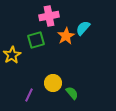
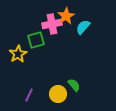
pink cross: moved 3 px right, 8 px down
cyan semicircle: moved 1 px up
orange star: moved 20 px up
yellow star: moved 6 px right, 1 px up
yellow circle: moved 5 px right, 11 px down
green semicircle: moved 2 px right, 8 px up
